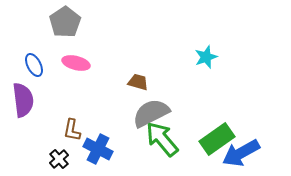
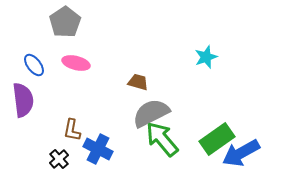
blue ellipse: rotated 10 degrees counterclockwise
